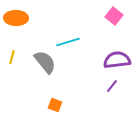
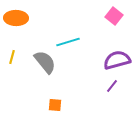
purple semicircle: rotated 8 degrees counterclockwise
orange square: rotated 16 degrees counterclockwise
